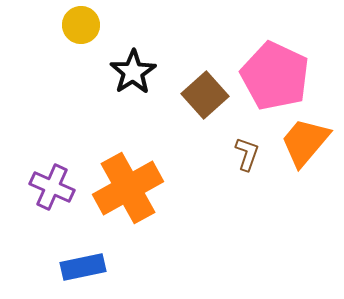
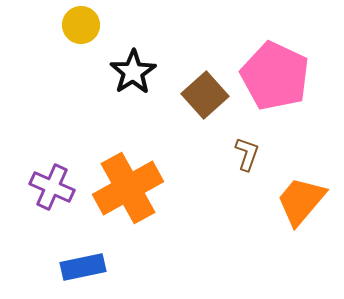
orange trapezoid: moved 4 px left, 59 px down
